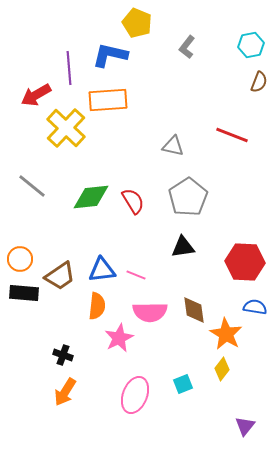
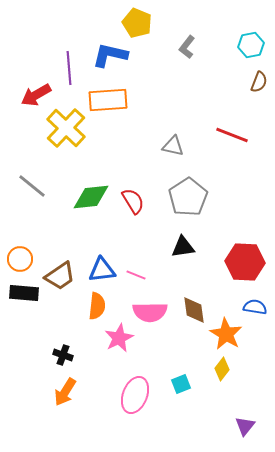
cyan square: moved 2 px left
